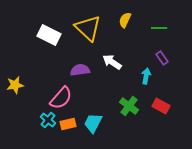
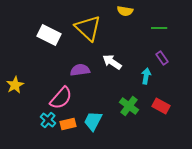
yellow semicircle: moved 9 px up; rotated 105 degrees counterclockwise
yellow star: rotated 18 degrees counterclockwise
cyan trapezoid: moved 2 px up
